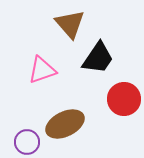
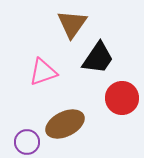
brown triangle: moved 2 px right; rotated 16 degrees clockwise
pink triangle: moved 1 px right, 2 px down
red circle: moved 2 px left, 1 px up
